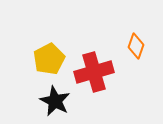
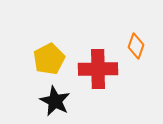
red cross: moved 4 px right, 3 px up; rotated 15 degrees clockwise
